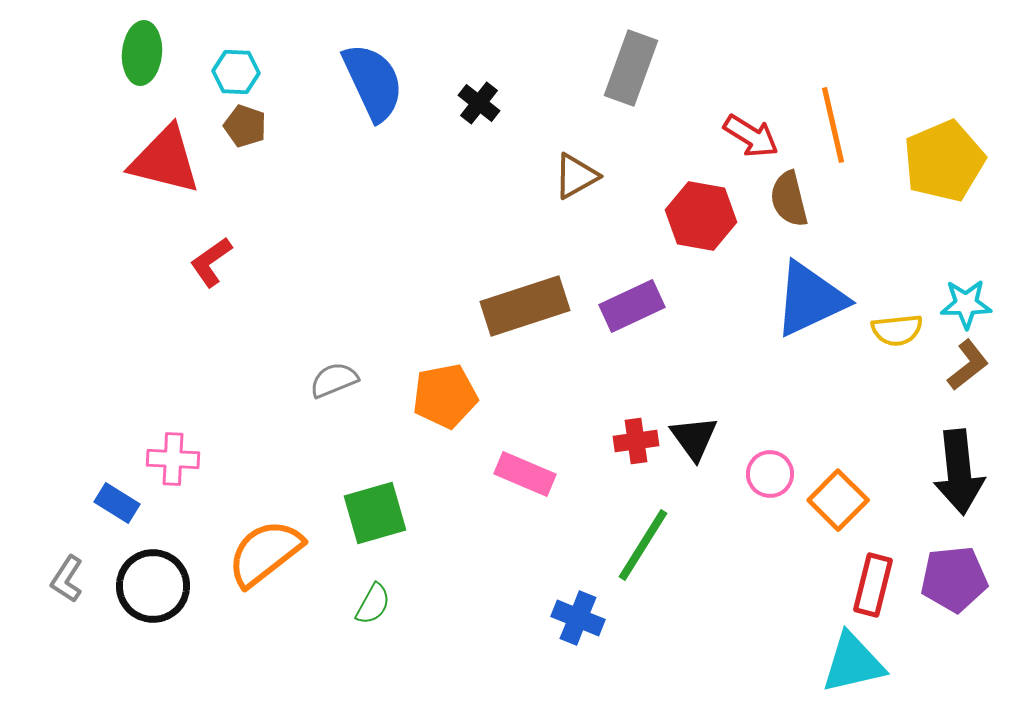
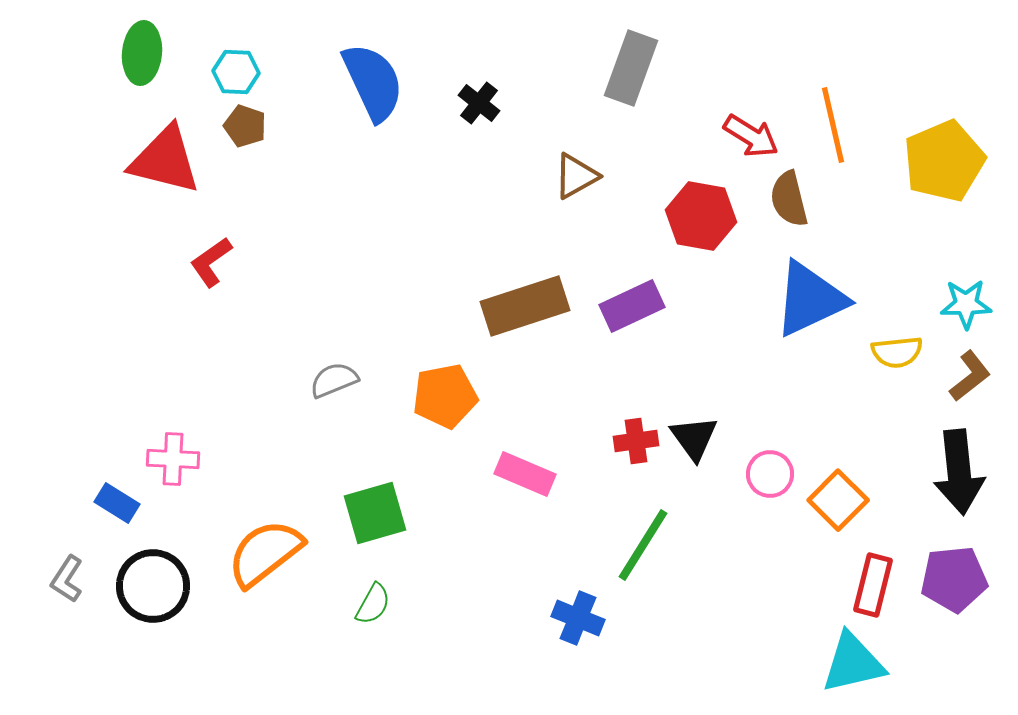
yellow semicircle: moved 22 px down
brown L-shape: moved 2 px right, 11 px down
